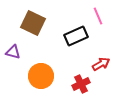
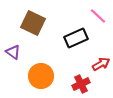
pink line: rotated 24 degrees counterclockwise
black rectangle: moved 2 px down
purple triangle: rotated 21 degrees clockwise
